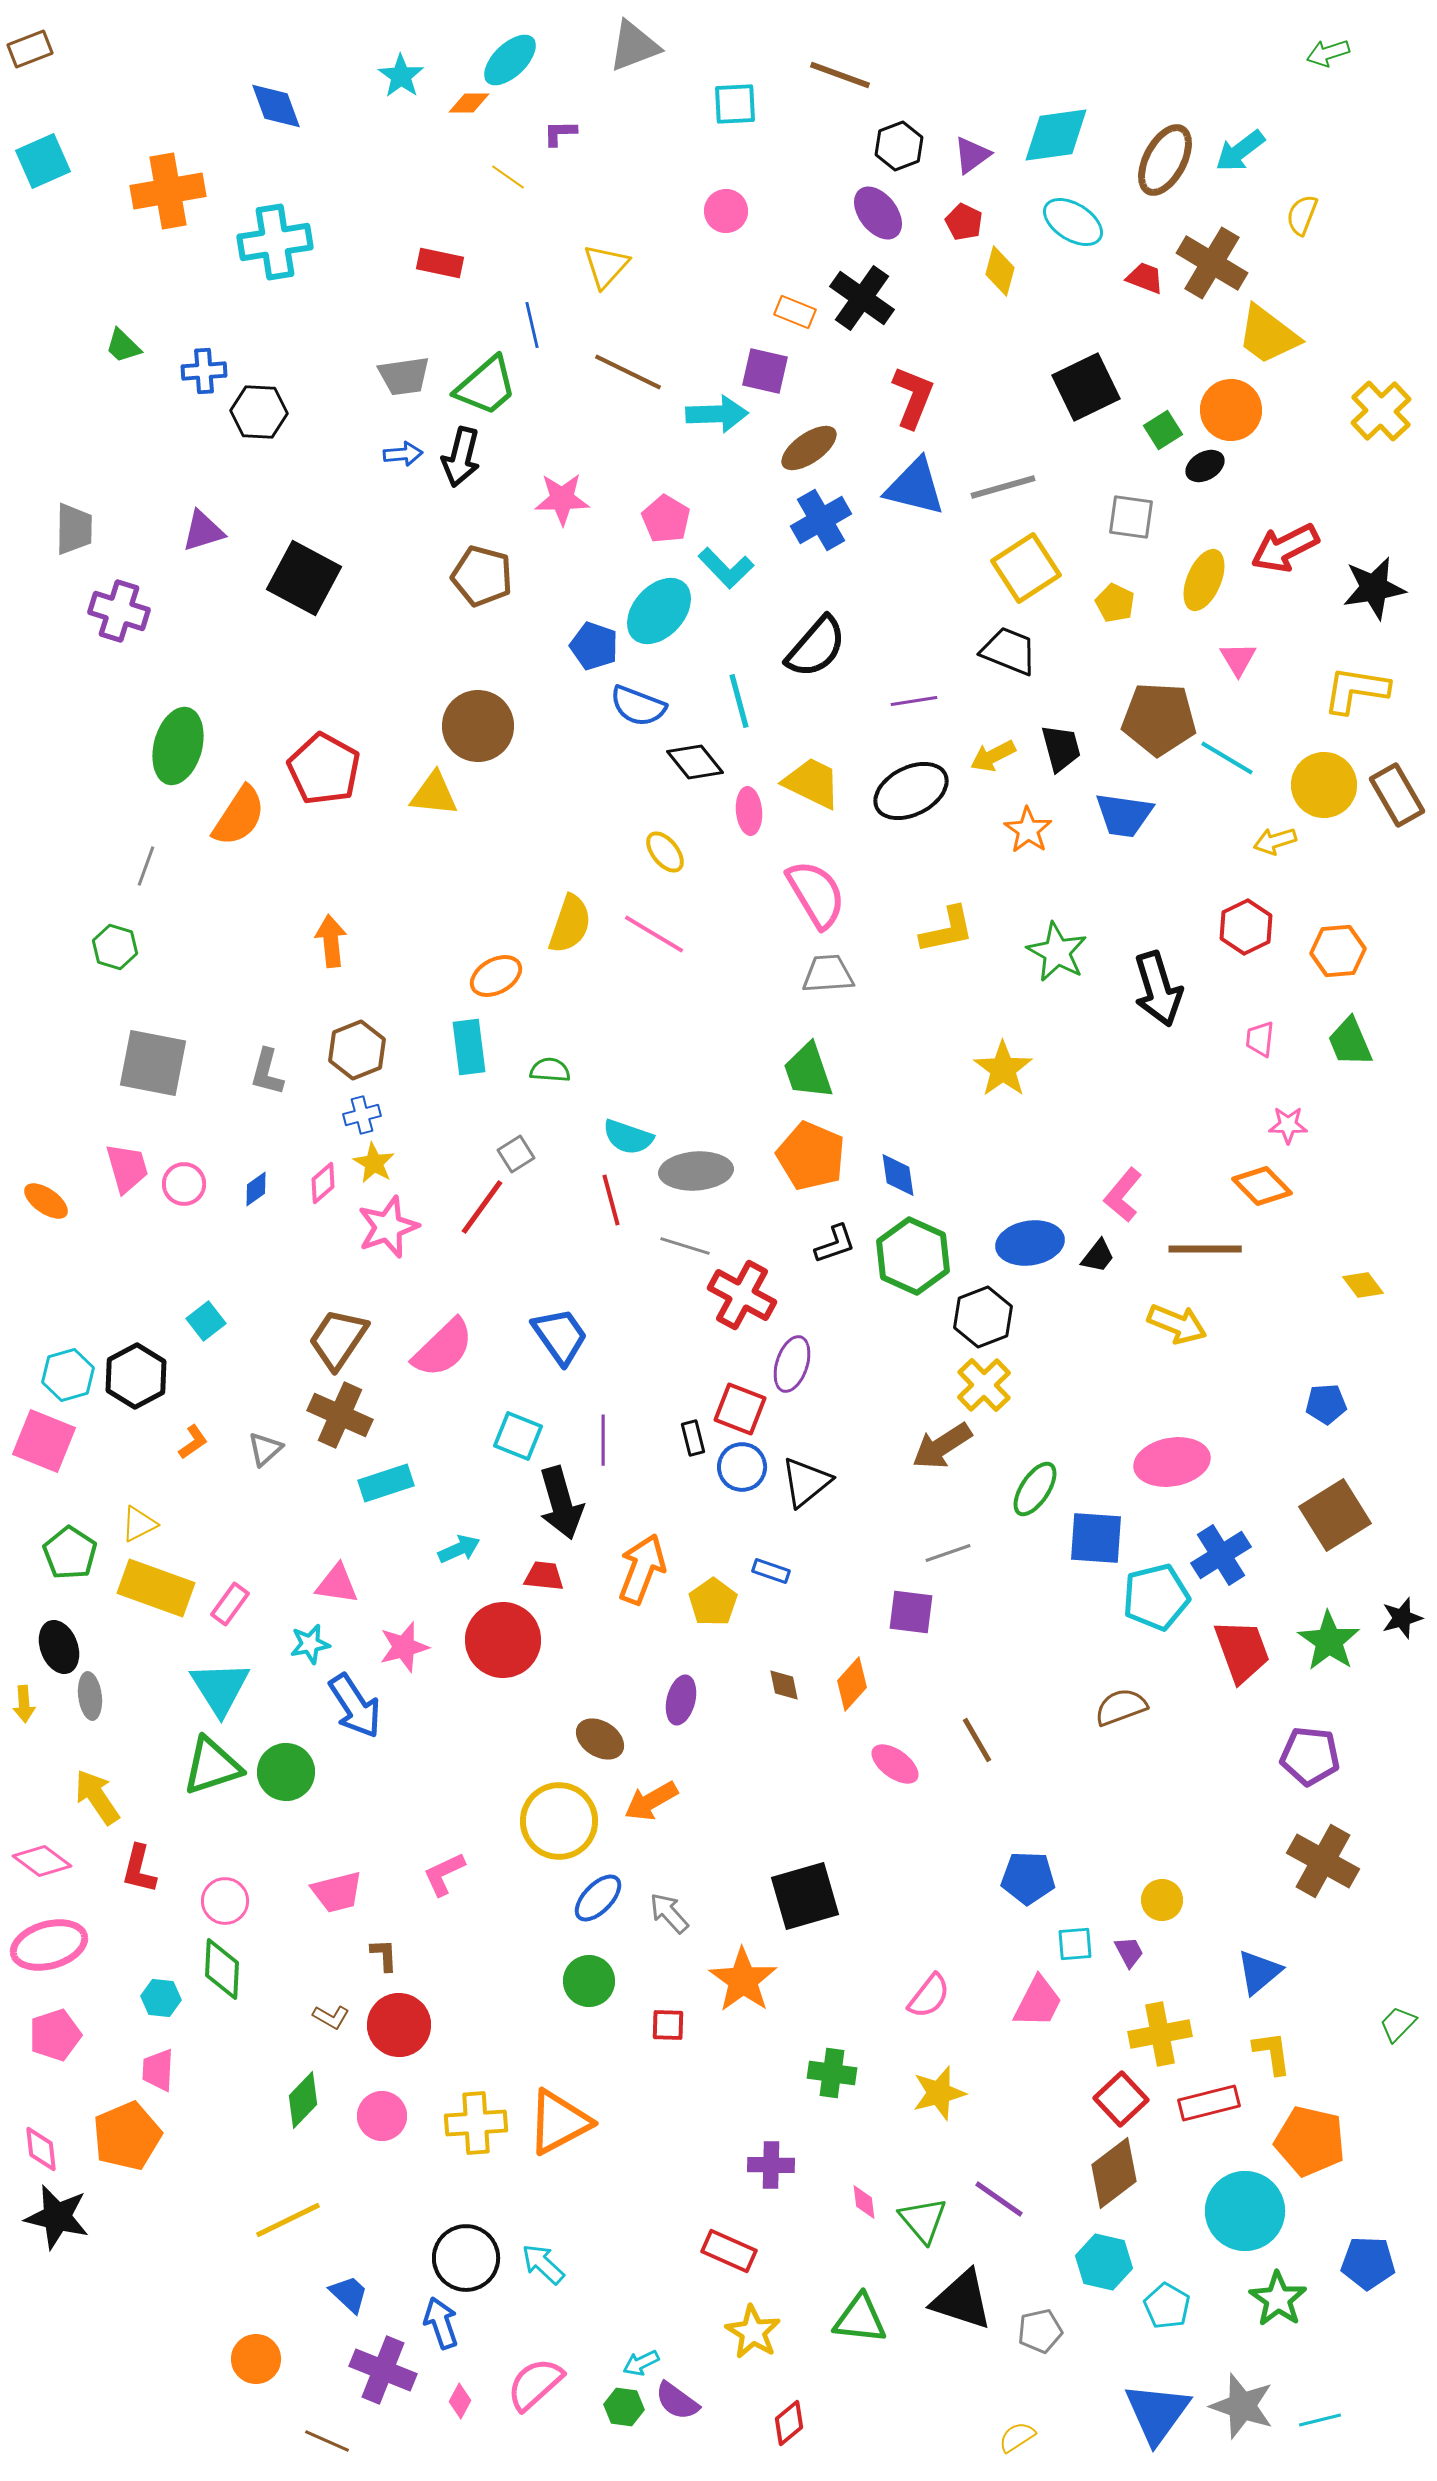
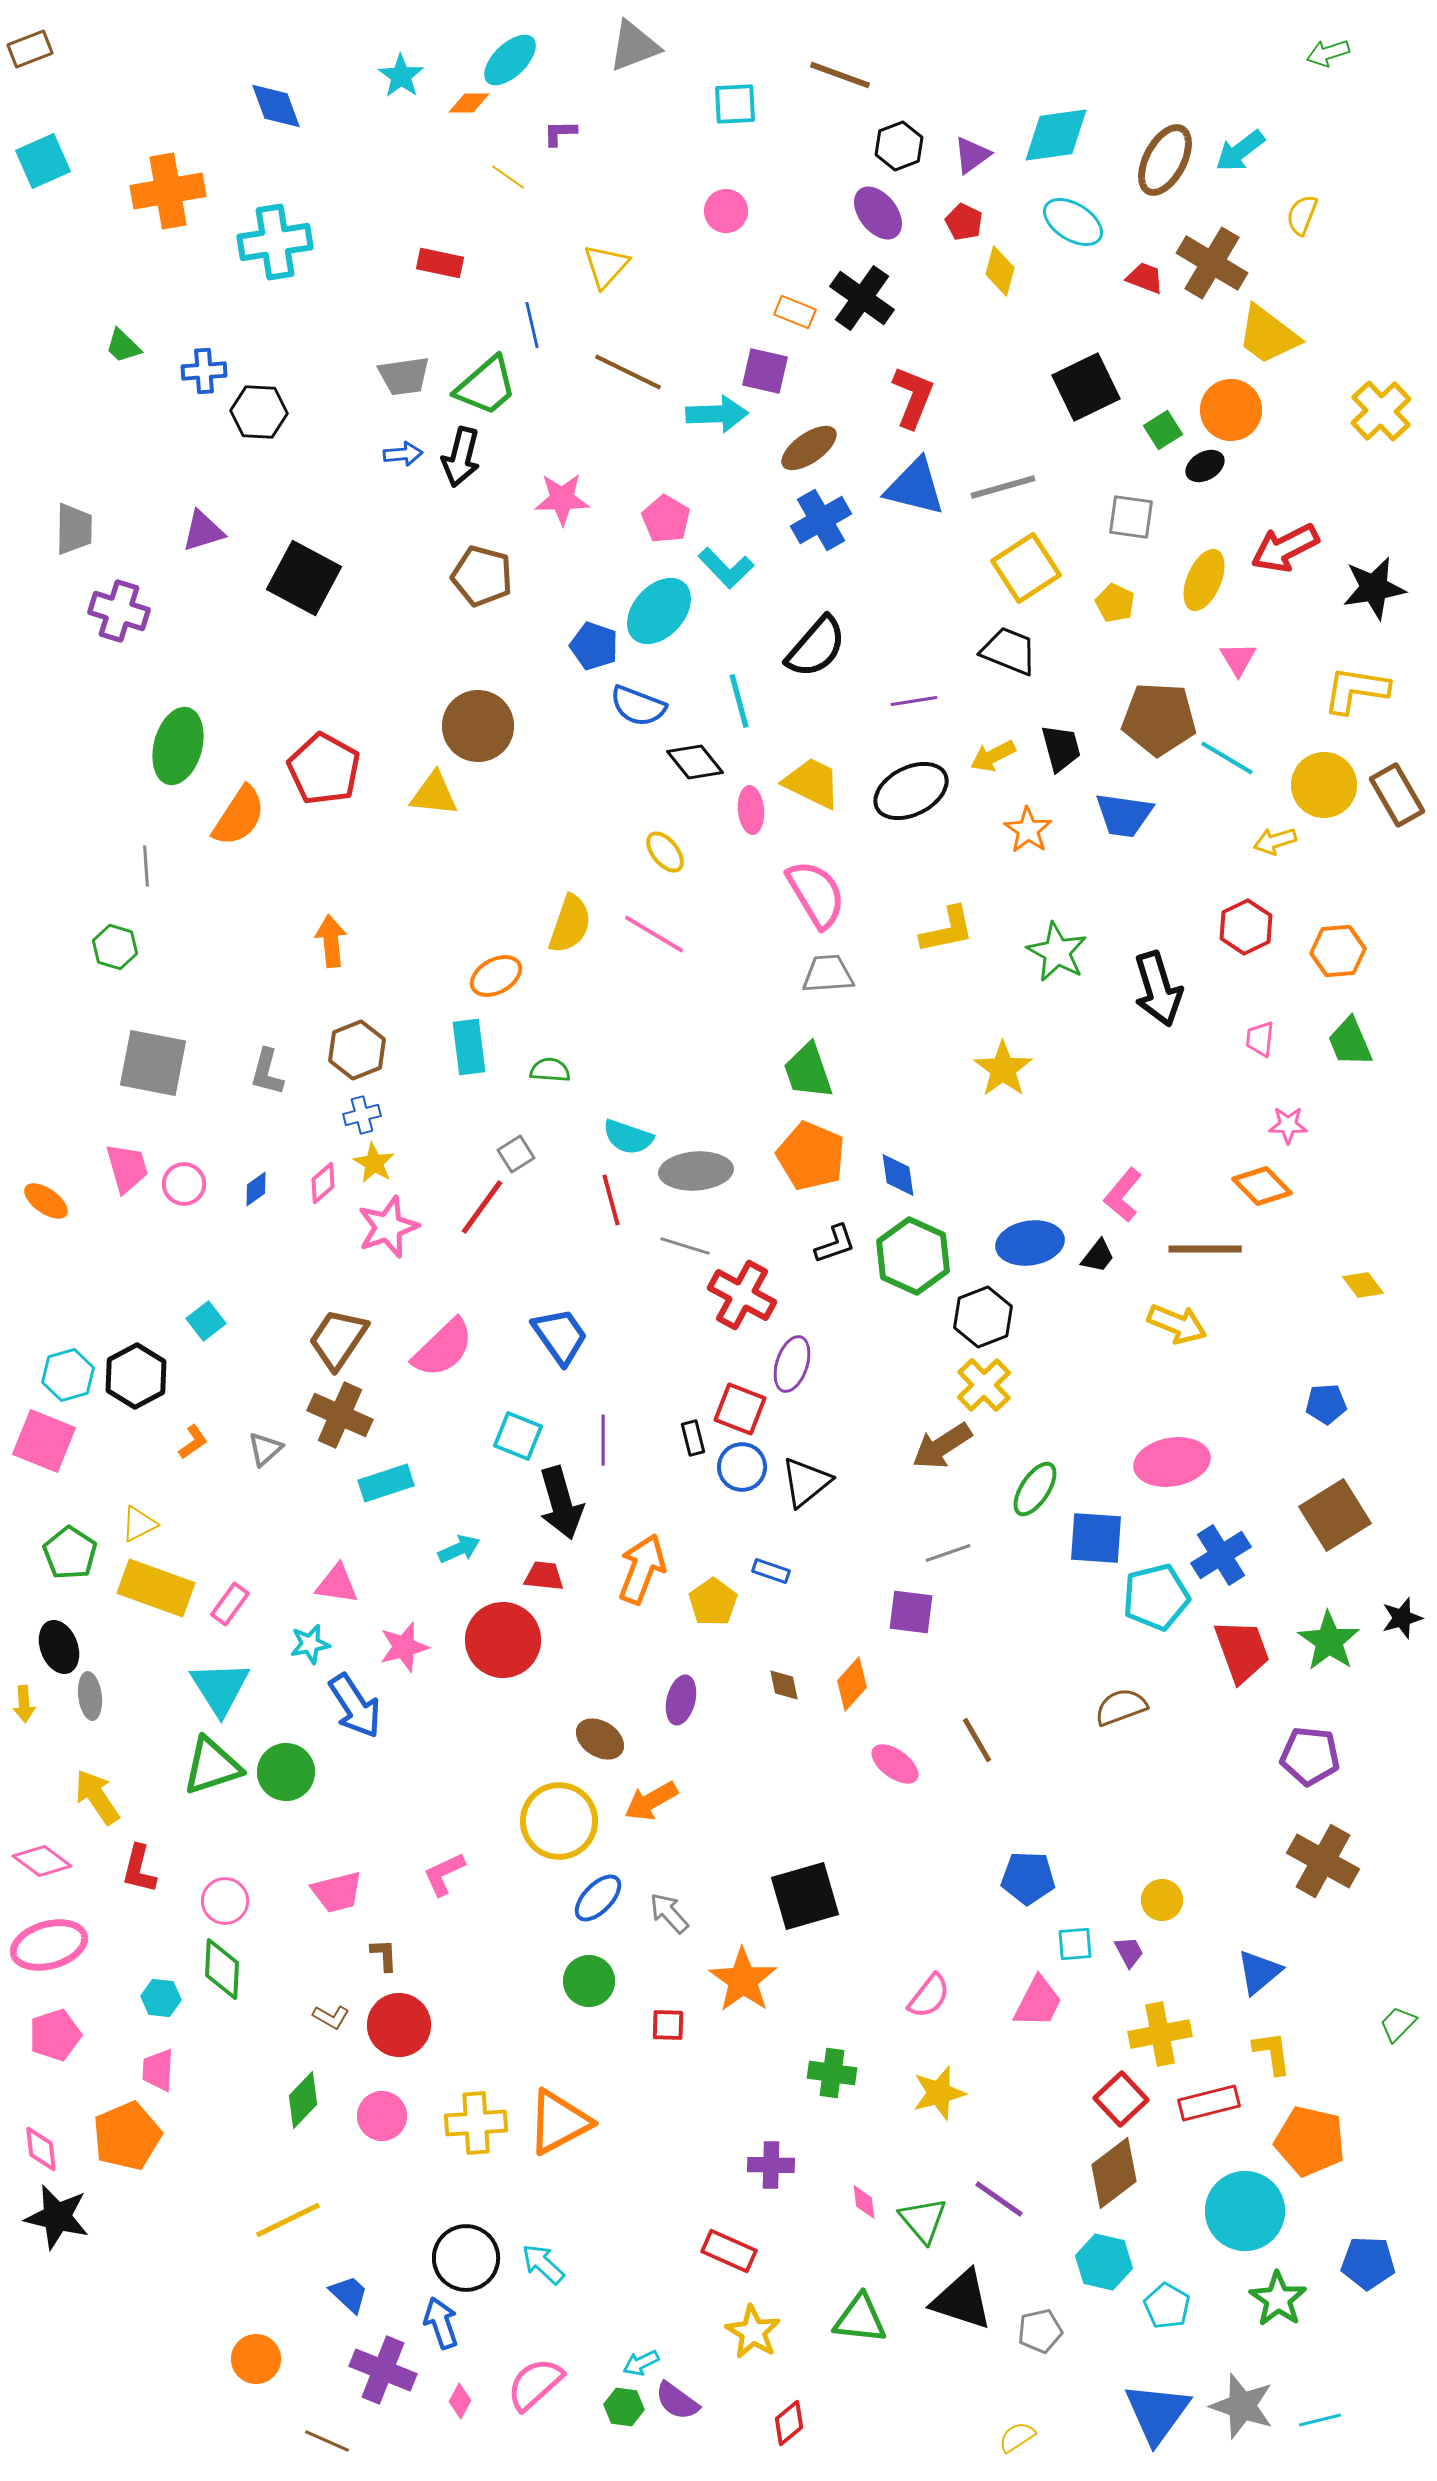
pink ellipse at (749, 811): moved 2 px right, 1 px up
gray line at (146, 866): rotated 24 degrees counterclockwise
